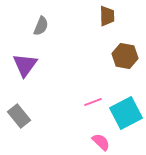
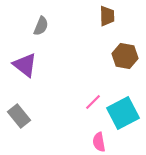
purple triangle: rotated 28 degrees counterclockwise
pink line: rotated 24 degrees counterclockwise
cyan square: moved 3 px left
pink semicircle: moved 2 px left; rotated 144 degrees counterclockwise
